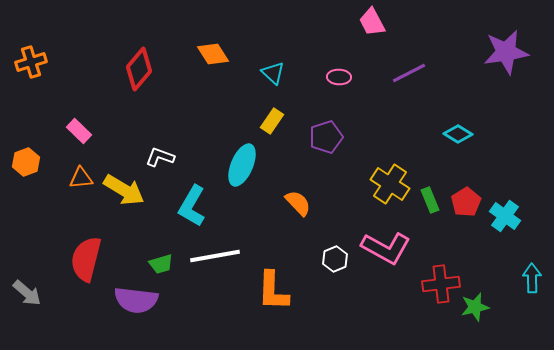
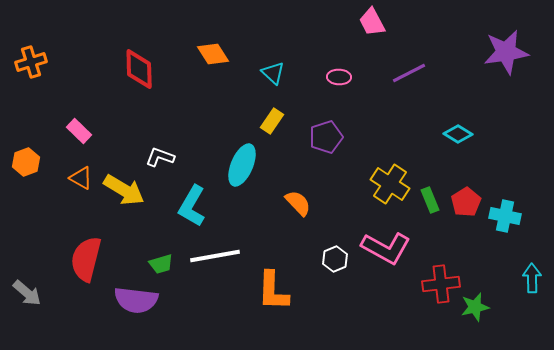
red diamond: rotated 42 degrees counterclockwise
orange triangle: rotated 35 degrees clockwise
cyan cross: rotated 24 degrees counterclockwise
